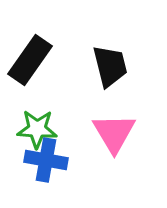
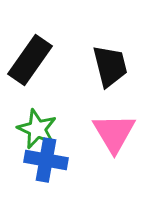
green star: rotated 21 degrees clockwise
